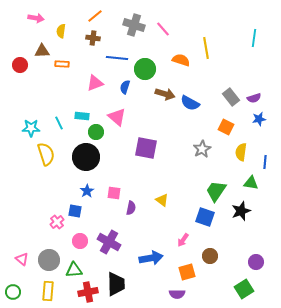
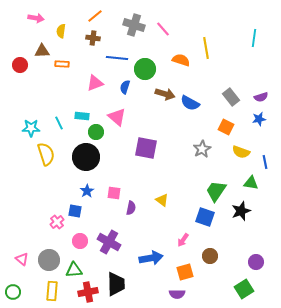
purple semicircle at (254, 98): moved 7 px right, 1 px up
yellow semicircle at (241, 152): rotated 78 degrees counterclockwise
blue line at (265, 162): rotated 16 degrees counterclockwise
orange square at (187, 272): moved 2 px left
yellow rectangle at (48, 291): moved 4 px right
